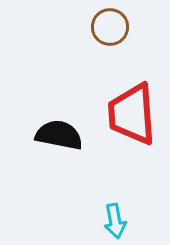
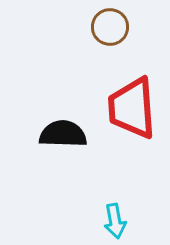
red trapezoid: moved 6 px up
black semicircle: moved 4 px right, 1 px up; rotated 9 degrees counterclockwise
